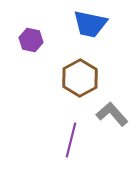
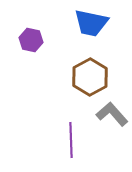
blue trapezoid: moved 1 px right, 1 px up
brown hexagon: moved 10 px right, 1 px up
purple line: rotated 16 degrees counterclockwise
